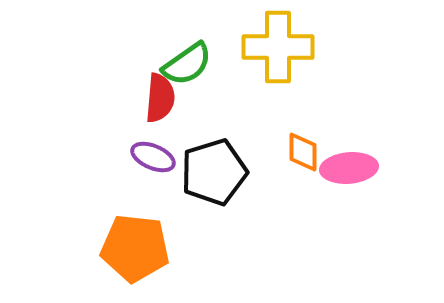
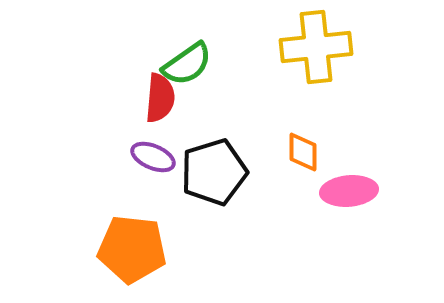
yellow cross: moved 38 px right; rotated 6 degrees counterclockwise
pink ellipse: moved 23 px down
orange pentagon: moved 3 px left, 1 px down
